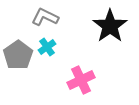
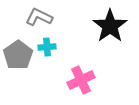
gray L-shape: moved 6 px left
cyan cross: rotated 30 degrees clockwise
